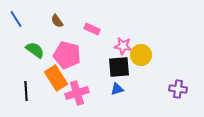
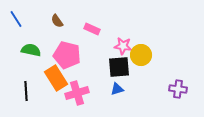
green semicircle: moved 4 px left; rotated 24 degrees counterclockwise
